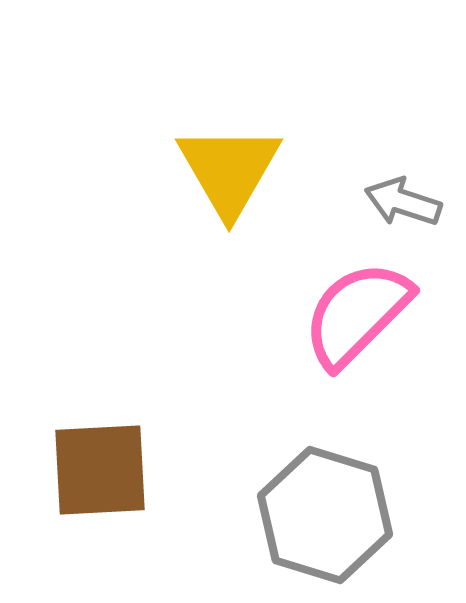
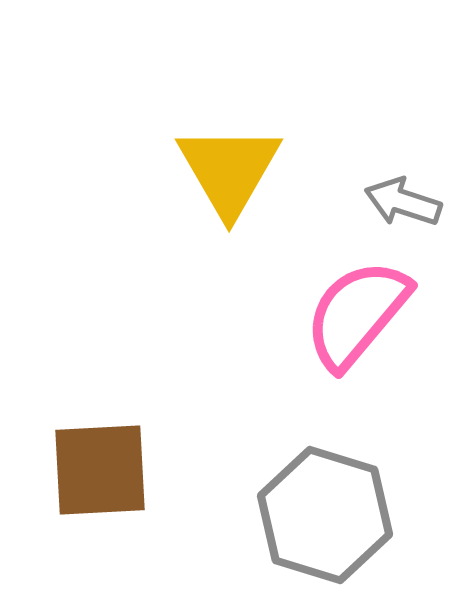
pink semicircle: rotated 5 degrees counterclockwise
